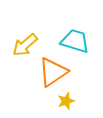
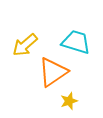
cyan trapezoid: moved 1 px right, 1 px down
yellow star: moved 3 px right
